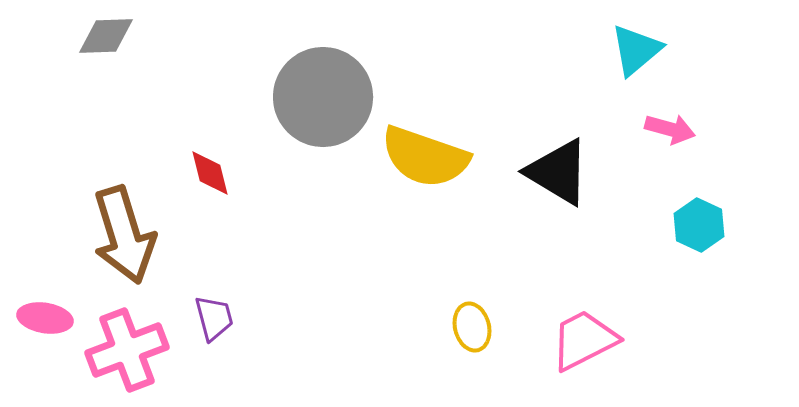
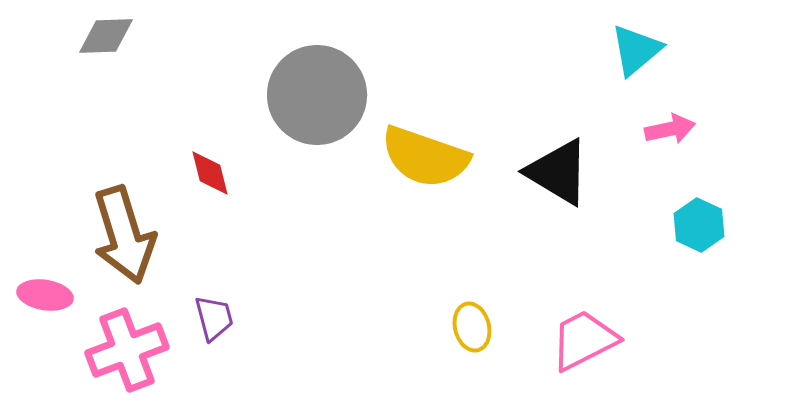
gray circle: moved 6 px left, 2 px up
pink arrow: rotated 27 degrees counterclockwise
pink ellipse: moved 23 px up
